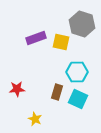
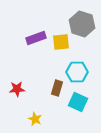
yellow square: rotated 18 degrees counterclockwise
brown rectangle: moved 4 px up
cyan square: moved 3 px down
